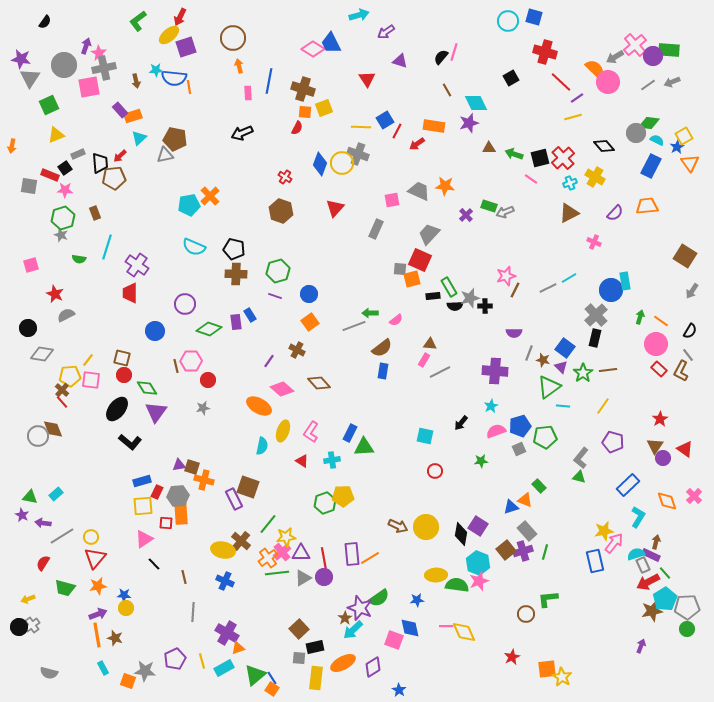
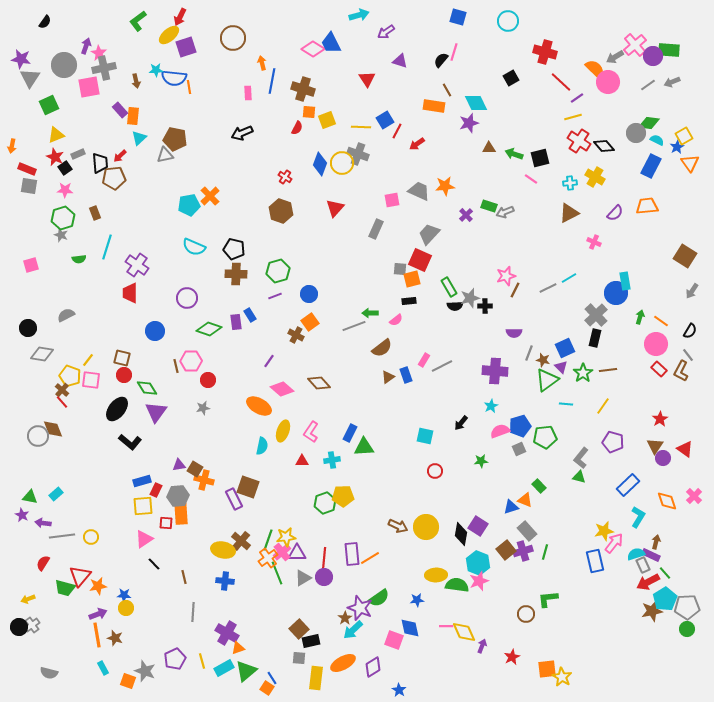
blue square at (534, 17): moved 76 px left
black semicircle at (441, 57): moved 3 px down
orange arrow at (239, 66): moved 23 px right, 3 px up
blue line at (269, 81): moved 3 px right
yellow square at (324, 108): moved 3 px right, 12 px down
orange square at (305, 112): moved 4 px right
orange rectangle at (133, 116): rotated 66 degrees counterclockwise
orange rectangle at (434, 126): moved 20 px up
red cross at (563, 158): moved 16 px right, 17 px up; rotated 15 degrees counterclockwise
red rectangle at (50, 175): moved 23 px left, 6 px up
cyan cross at (570, 183): rotated 16 degrees clockwise
orange star at (445, 186): rotated 12 degrees counterclockwise
green semicircle at (79, 259): rotated 16 degrees counterclockwise
blue circle at (611, 290): moved 5 px right, 3 px down
red star at (55, 294): moved 137 px up
purple line at (275, 296): rotated 40 degrees counterclockwise
black rectangle at (433, 296): moved 24 px left, 5 px down
purple circle at (185, 304): moved 2 px right, 6 px up
brown triangle at (430, 344): moved 42 px left, 33 px down; rotated 40 degrees counterclockwise
blue square at (565, 348): rotated 30 degrees clockwise
brown cross at (297, 350): moved 1 px left, 15 px up
blue rectangle at (383, 371): moved 23 px right, 4 px down; rotated 28 degrees counterclockwise
gray line at (440, 372): moved 2 px right, 6 px up
yellow pentagon at (70, 376): rotated 25 degrees clockwise
green triangle at (549, 387): moved 2 px left, 7 px up
cyan line at (563, 406): moved 3 px right, 2 px up
pink semicircle at (496, 431): moved 4 px right
red triangle at (302, 461): rotated 32 degrees counterclockwise
brown square at (192, 467): moved 3 px right, 2 px down; rotated 14 degrees clockwise
red rectangle at (157, 492): moved 1 px left, 2 px up
green line at (268, 524): moved 16 px down; rotated 20 degrees counterclockwise
gray line at (62, 536): rotated 25 degrees clockwise
purple triangle at (301, 553): moved 4 px left
red triangle at (95, 558): moved 15 px left, 18 px down
red line at (324, 559): rotated 15 degrees clockwise
green line at (277, 573): rotated 75 degrees clockwise
blue cross at (225, 581): rotated 18 degrees counterclockwise
purple arrow at (641, 646): moved 159 px left
black rectangle at (315, 647): moved 4 px left, 6 px up
gray star at (145, 671): rotated 15 degrees clockwise
green triangle at (255, 675): moved 9 px left, 4 px up
orange square at (272, 689): moved 5 px left, 1 px up
